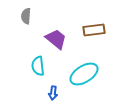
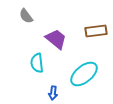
gray semicircle: rotated 42 degrees counterclockwise
brown rectangle: moved 2 px right, 1 px down
cyan semicircle: moved 1 px left, 3 px up
cyan ellipse: rotated 8 degrees counterclockwise
